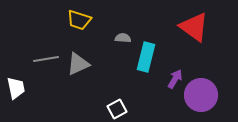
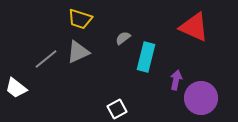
yellow trapezoid: moved 1 px right, 1 px up
red triangle: rotated 12 degrees counterclockwise
gray semicircle: rotated 42 degrees counterclockwise
gray line: rotated 30 degrees counterclockwise
gray triangle: moved 12 px up
purple arrow: moved 1 px right, 1 px down; rotated 18 degrees counterclockwise
white trapezoid: rotated 140 degrees clockwise
purple circle: moved 3 px down
